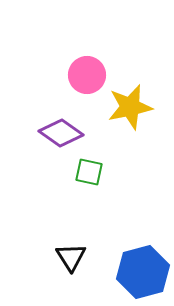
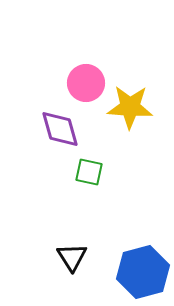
pink circle: moved 1 px left, 8 px down
yellow star: rotated 15 degrees clockwise
purple diamond: moved 1 px left, 4 px up; rotated 39 degrees clockwise
black triangle: moved 1 px right
